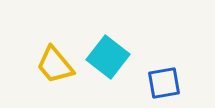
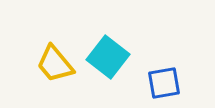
yellow trapezoid: moved 1 px up
